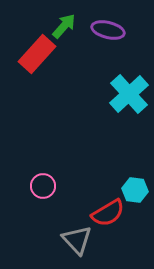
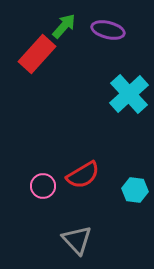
red semicircle: moved 25 px left, 38 px up
